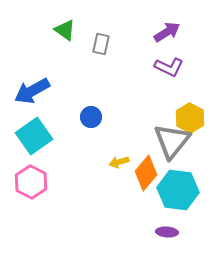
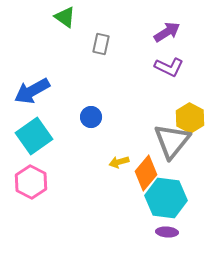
green triangle: moved 13 px up
cyan hexagon: moved 12 px left, 8 px down
